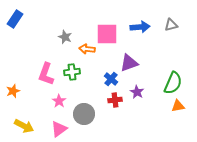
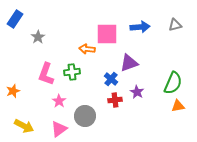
gray triangle: moved 4 px right
gray star: moved 27 px left; rotated 16 degrees clockwise
gray circle: moved 1 px right, 2 px down
